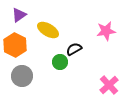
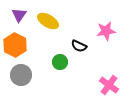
purple triangle: rotated 21 degrees counterclockwise
yellow ellipse: moved 9 px up
black semicircle: moved 5 px right, 3 px up; rotated 126 degrees counterclockwise
gray circle: moved 1 px left, 1 px up
pink cross: rotated 12 degrees counterclockwise
